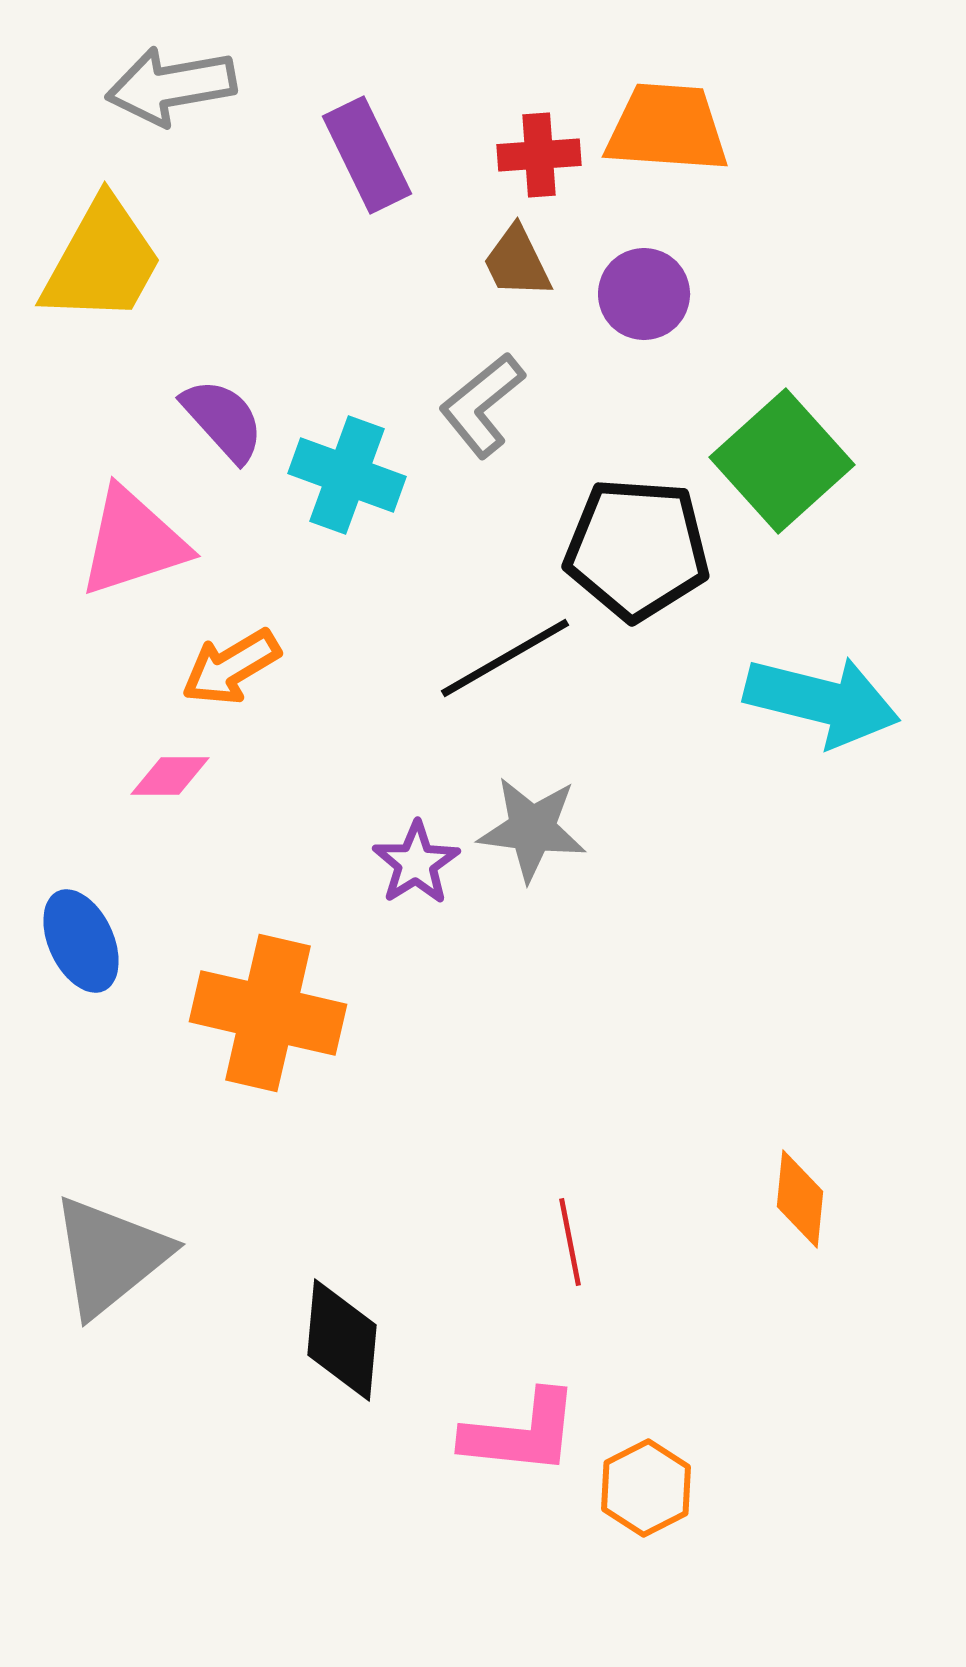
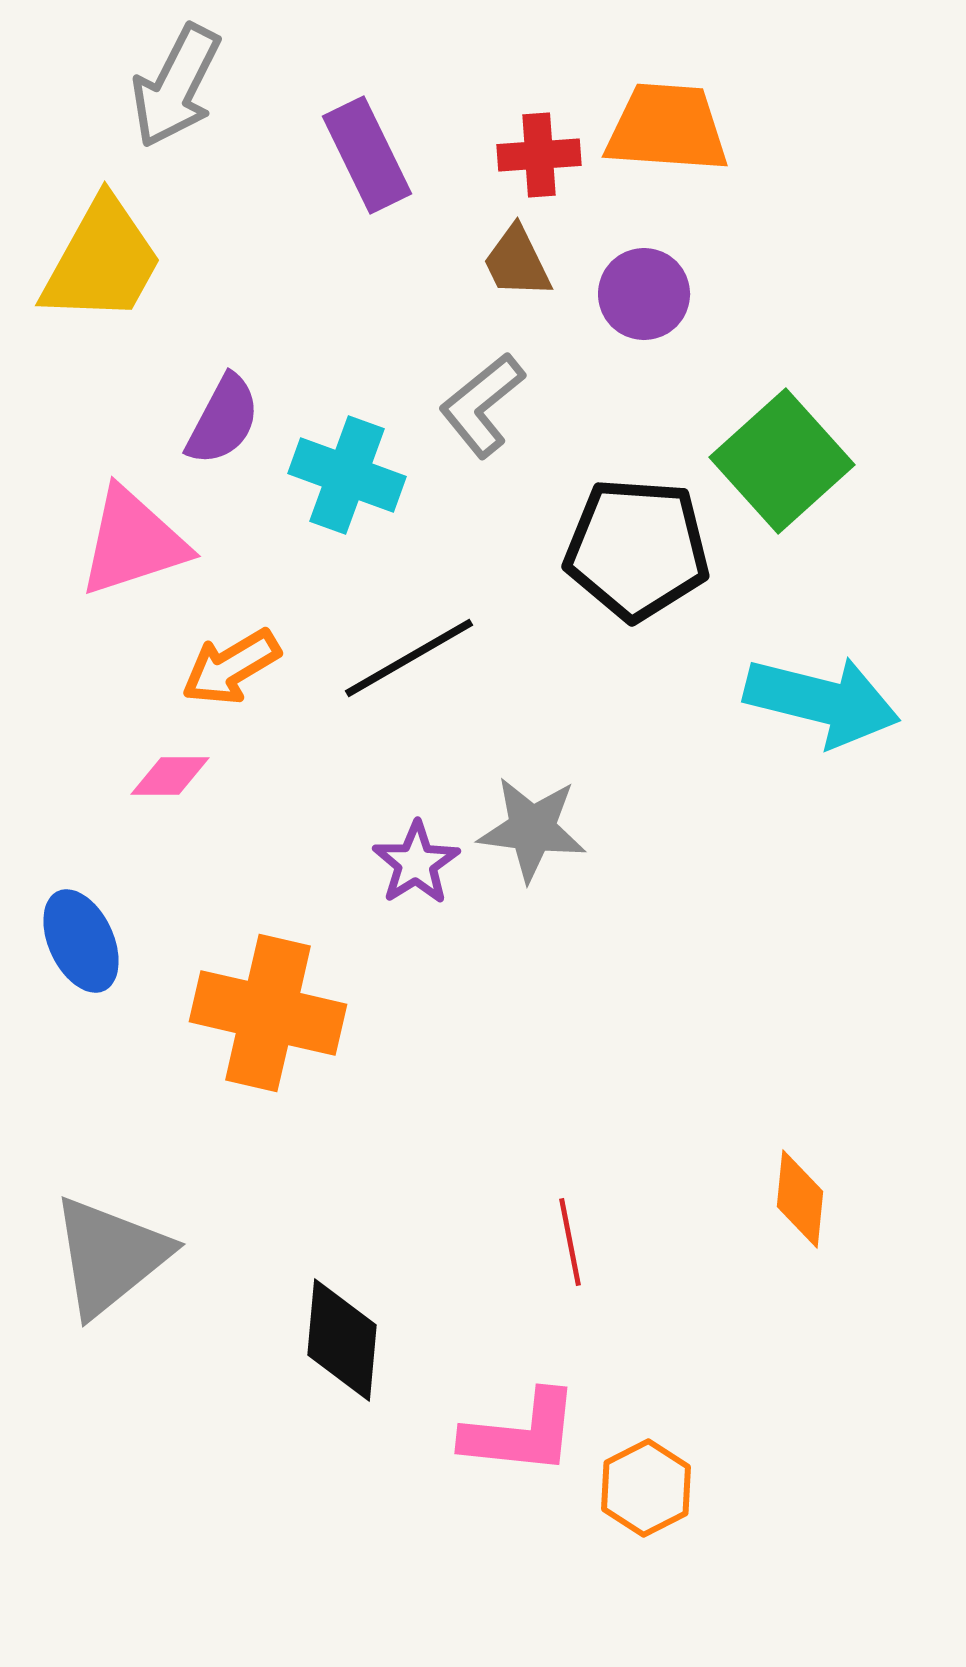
gray arrow: moved 5 px right; rotated 53 degrees counterclockwise
purple semicircle: rotated 70 degrees clockwise
black line: moved 96 px left
